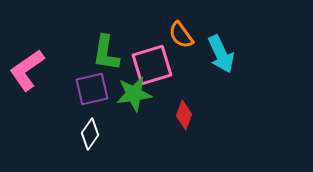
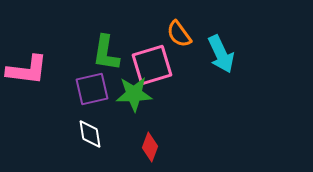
orange semicircle: moved 2 px left, 1 px up
pink L-shape: rotated 138 degrees counterclockwise
green star: rotated 6 degrees clockwise
red diamond: moved 34 px left, 32 px down
white diamond: rotated 44 degrees counterclockwise
